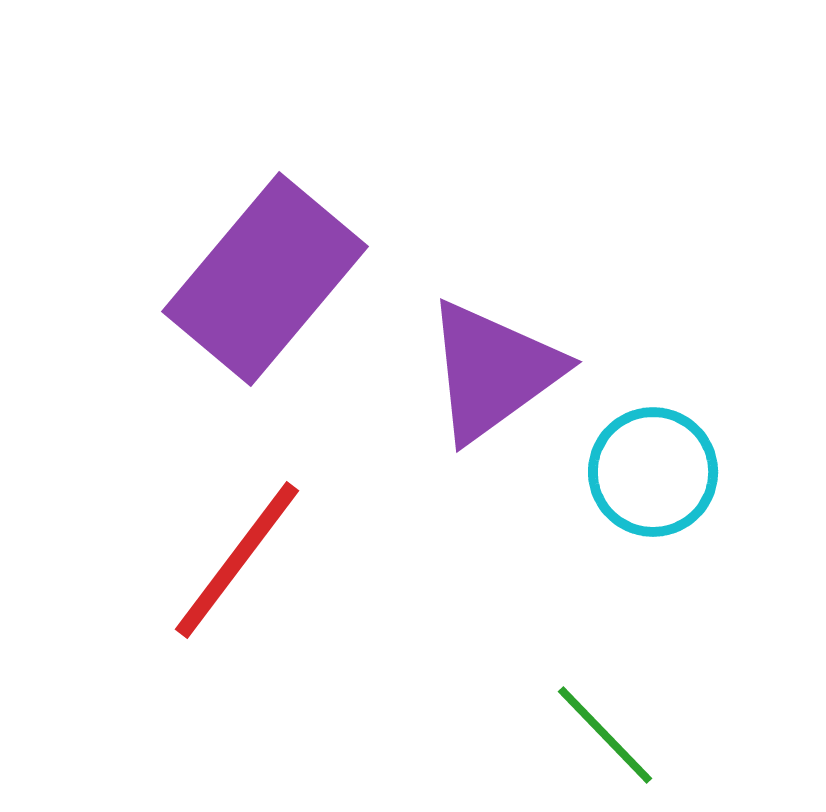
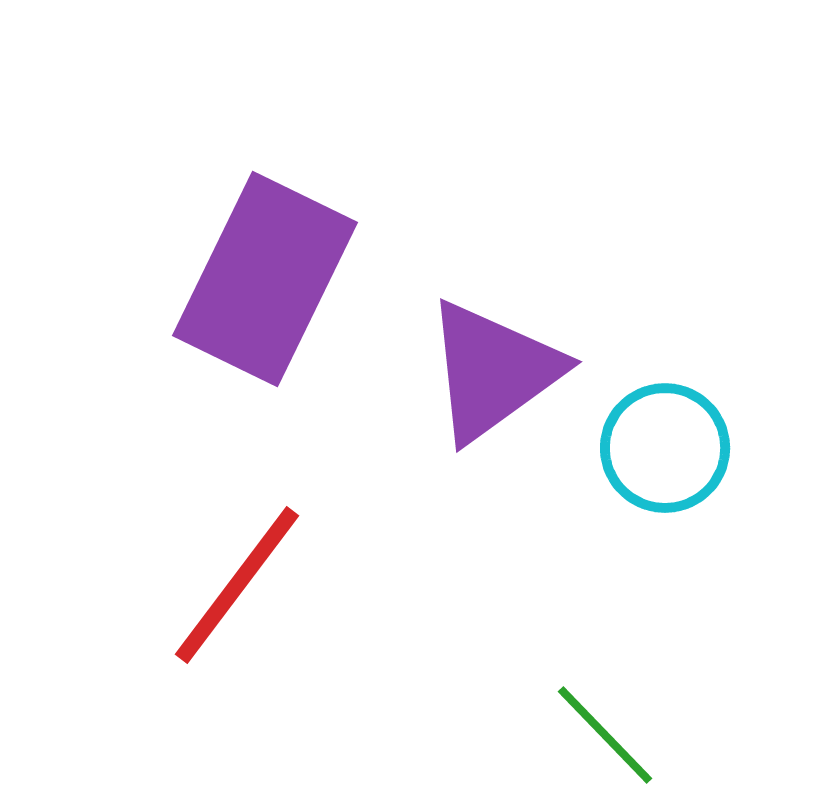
purple rectangle: rotated 14 degrees counterclockwise
cyan circle: moved 12 px right, 24 px up
red line: moved 25 px down
